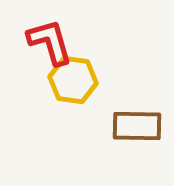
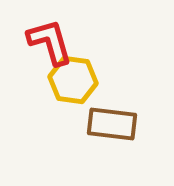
brown rectangle: moved 25 px left, 2 px up; rotated 6 degrees clockwise
